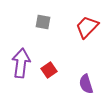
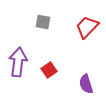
purple arrow: moved 3 px left, 1 px up
